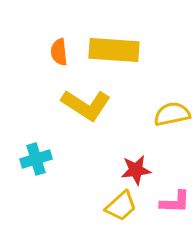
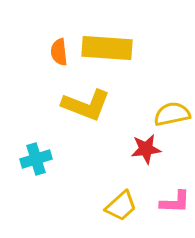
yellow rectangle: moved 7 px left, 2 px up
yellow L-shape: rotated 12 degrees counterclockwise
red star: moved 10 px right, 21 px up
